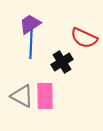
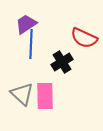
purple trapezoid: moved 4 px left
gray triangle: moved 2 px up; rotated 15 degrees clockwise
